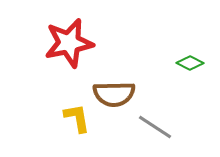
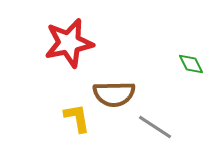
green diamond: moved 1 px right, 1 px down; rotated 36 degrees clockwise
